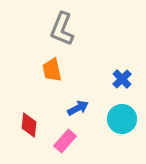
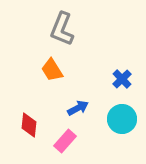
orange trapezoid: rotated 20 degrees counterclockwise
